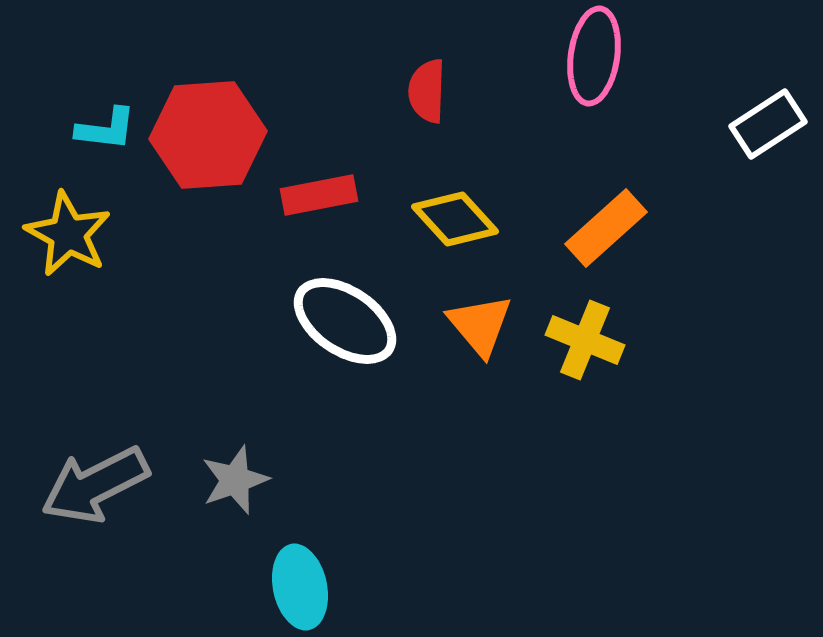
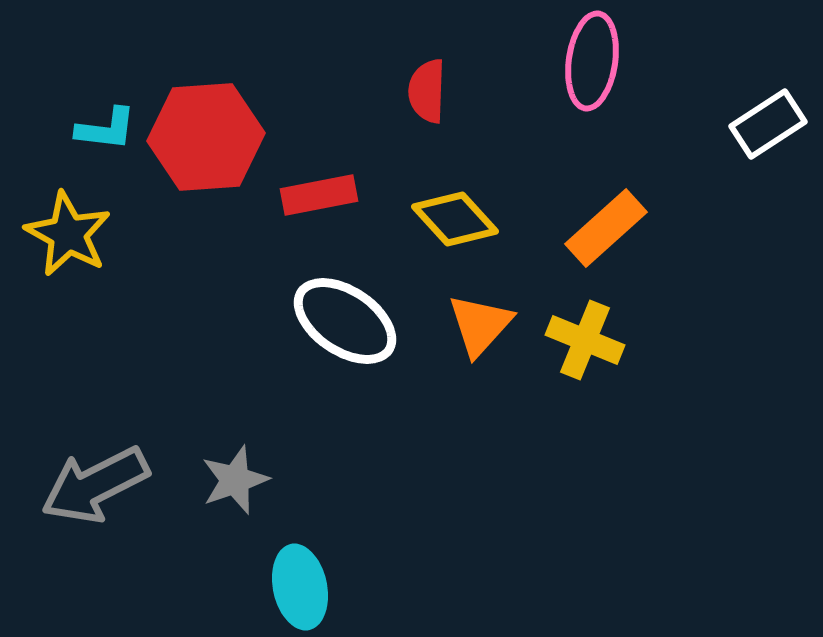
pink ellipse: moved 2 px left, 5 px down
red hexagon: moved 2 px left, 2 px down
orange triangle: rotated 22 degrees clockwise
